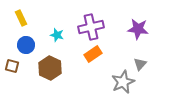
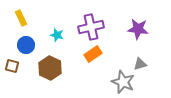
gray triangle: rotated 32 degrees clockwise
gray star: rotated 25 degrees counterclockwise
